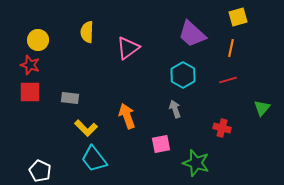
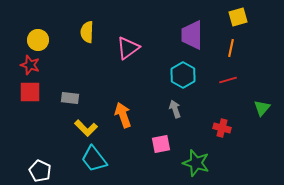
purple trapezoid: moved 1 px down; rotated 48 degrees clockwise
orange arrow: moved 4 px left, 1 px up
